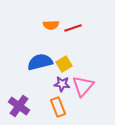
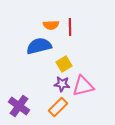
red line: moved 3 px left, 1 px up; rotated 72 degrees counterclockwise
blue semicircle: moved 1 px left, 16 px up
pink triangle: rotated 35 degrees clockwise
orange rectangle: rotated 66 degrees clockwise
